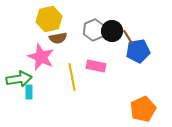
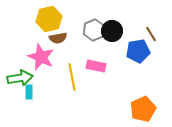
brown line: moved 23 px right, 3 px up
green arrow: moved 1 px right, 1 px up
